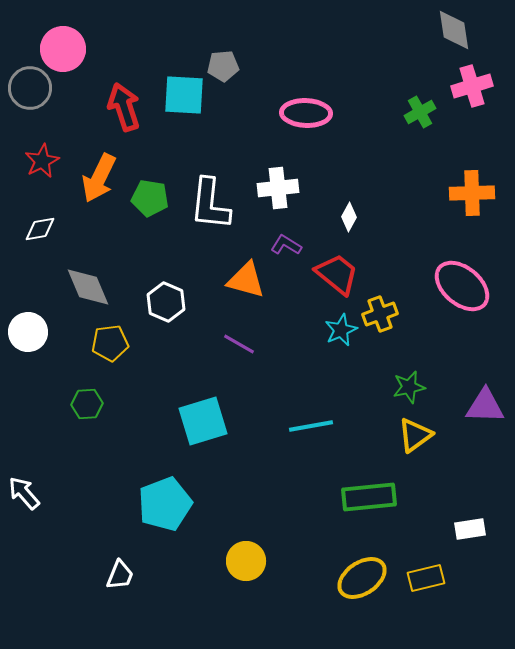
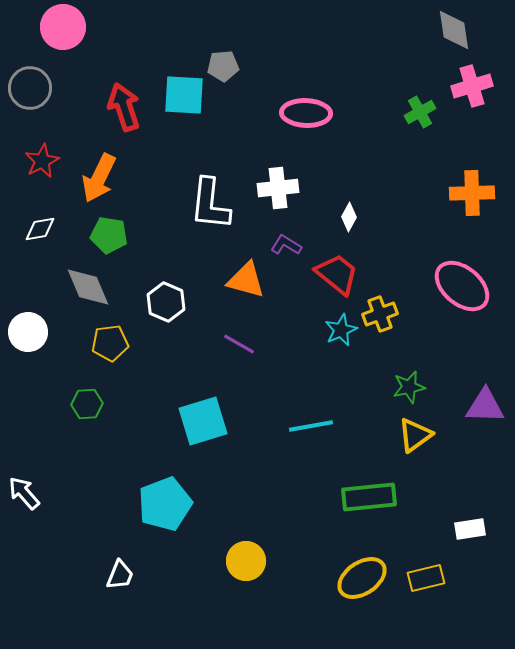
pink circle at (63, 49): moved 22 px up
green pentagon at (150, 198): moved 41 px left, 37 px down
